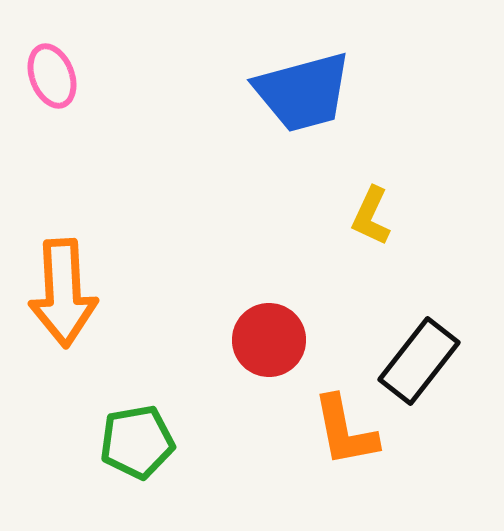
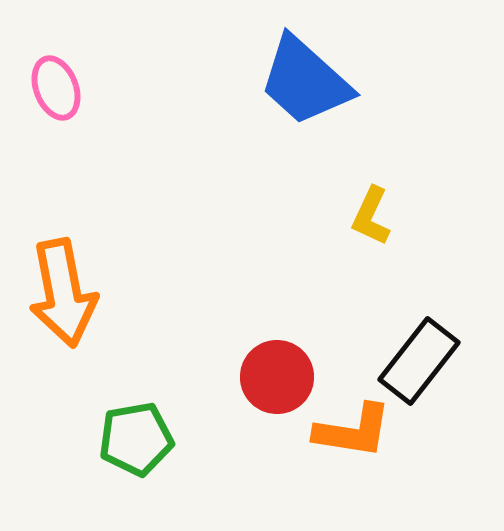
pink ellipse: moved 4 px right, 12 px down
blue trapezoid: moved 2 px right, 11 px up; rotated 57 degrees clockwise
orange arrow: rotated 8 degrees counterclockwise
red circle: moved 8 px right, 37 px down
orange L-shape: moved 8 px right; rotated 70 degrees counterclockwise
green pentagon: moved 1 px left, 3 px up
